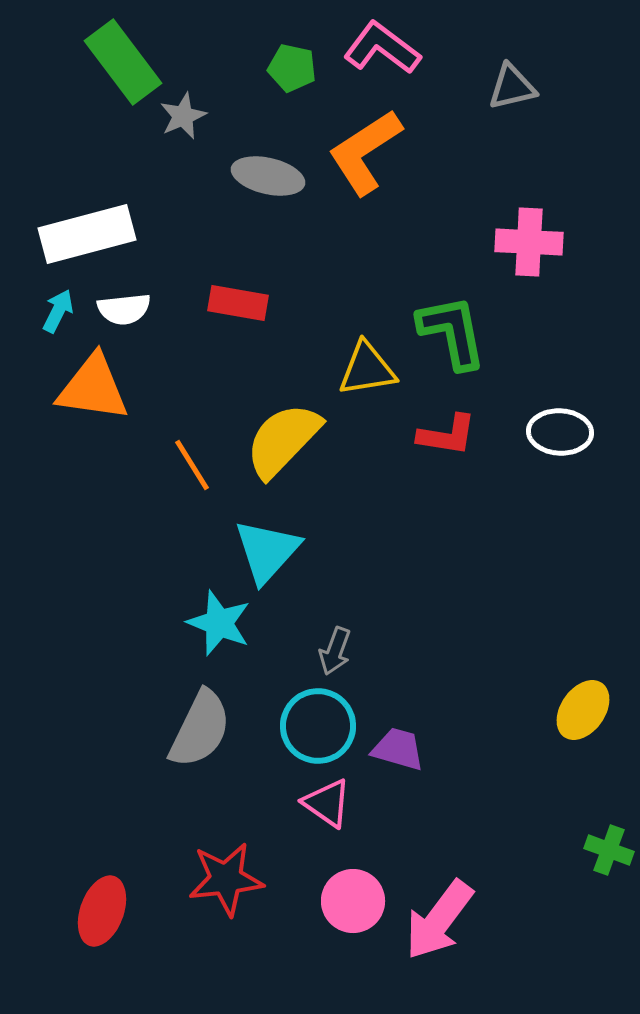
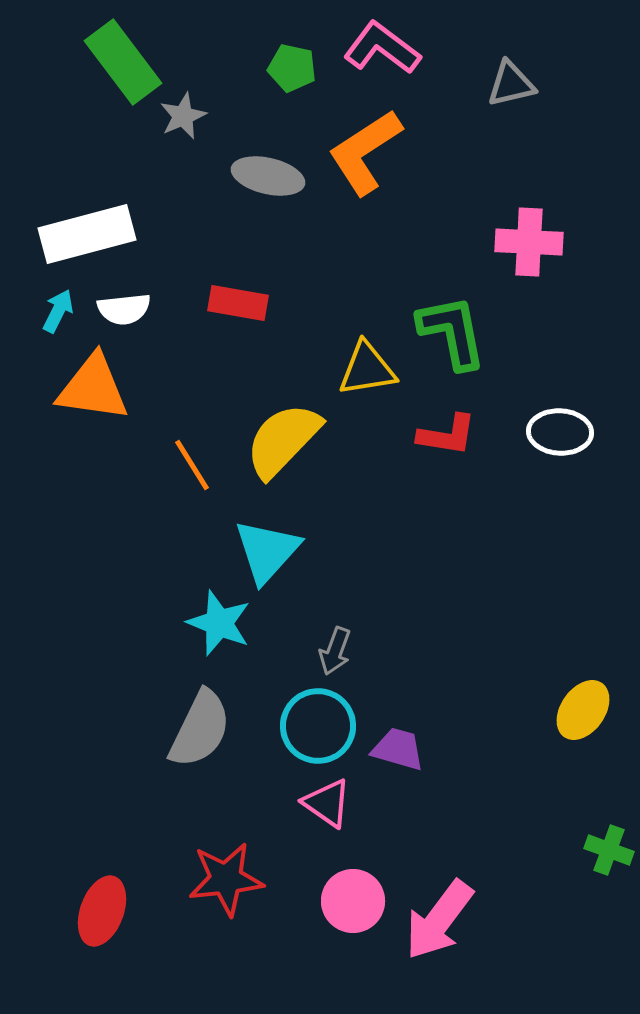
gray triangle: moved 1 px left, 3 px up
